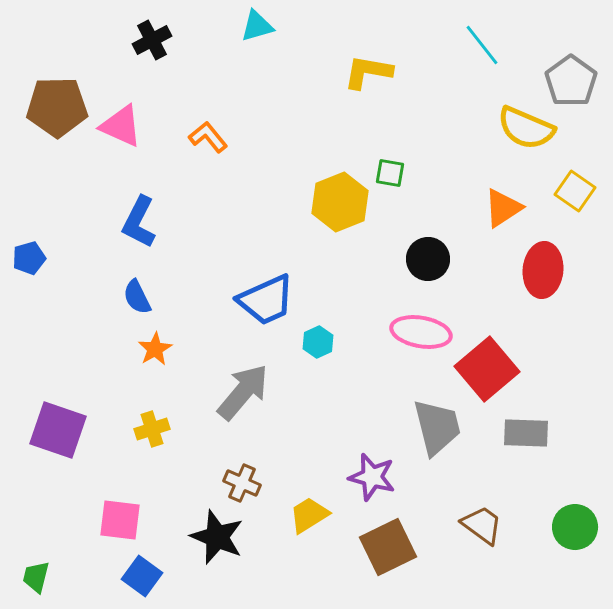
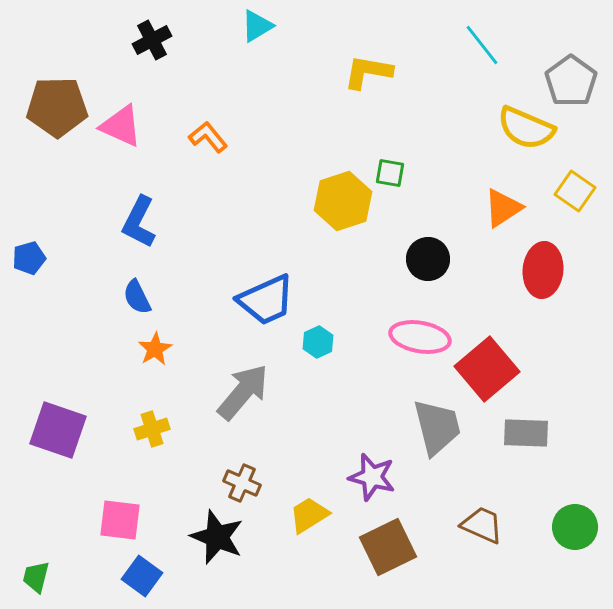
cyan triangle: rotated 15 degrees counterclockwise
yellow hexagon: moved 3 px right, 1 px up; rotated 4 degrees clockwise
pink ellipse: moved 1 px left, 5 px down
brown trapezoid: rotated 12 degrees counterclockwise
